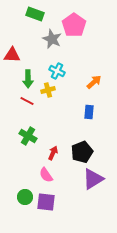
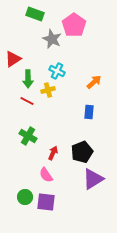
red triangle: moved 1 px right, 4 px down; rotated 36 degrees counterclockwise
